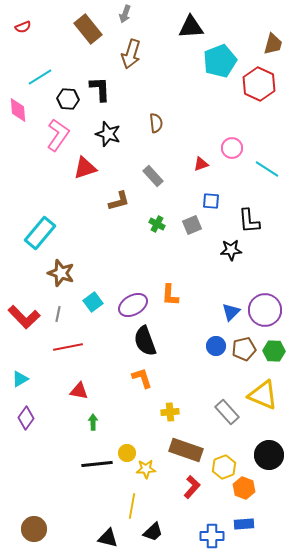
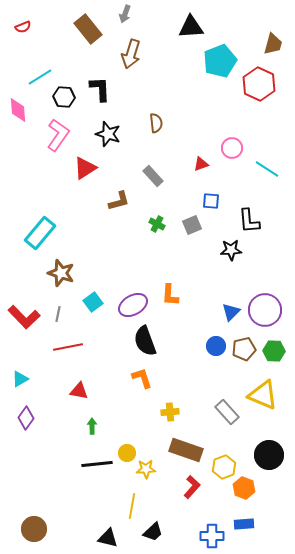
black hexagon at (68, 99): moved 4 px left, 2 px up
red triangle at (85, 168): rotated 15 degrees counterclockwise
green arrow at (93, 422): moved 1 px left, 4 px down
